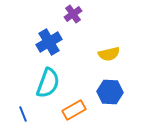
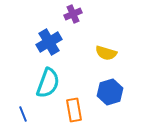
purple cross: rotated 12 degrees clockwise
yellow semicircle: moved 3 px left, 1 px up; rotated 30 degrees clockwise
blue hexagon: rotated 20 degrees counterclockwise
orange rectangle: rotated 70 degrees counterclockwise
